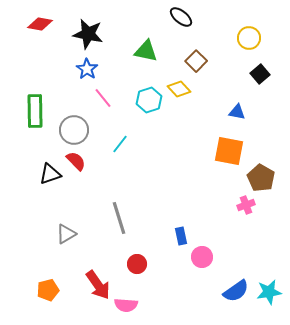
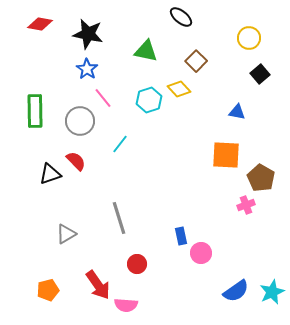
gray circle: moved 6 px right, 9 px up
orange square: moved 3 px left, 4 px down; rotated 8 degrees counterclockwise
pink circle: moved 1 px left, 4 px up
cyan star: moved 3 px right; rotated 15 degrees counterclockwise
